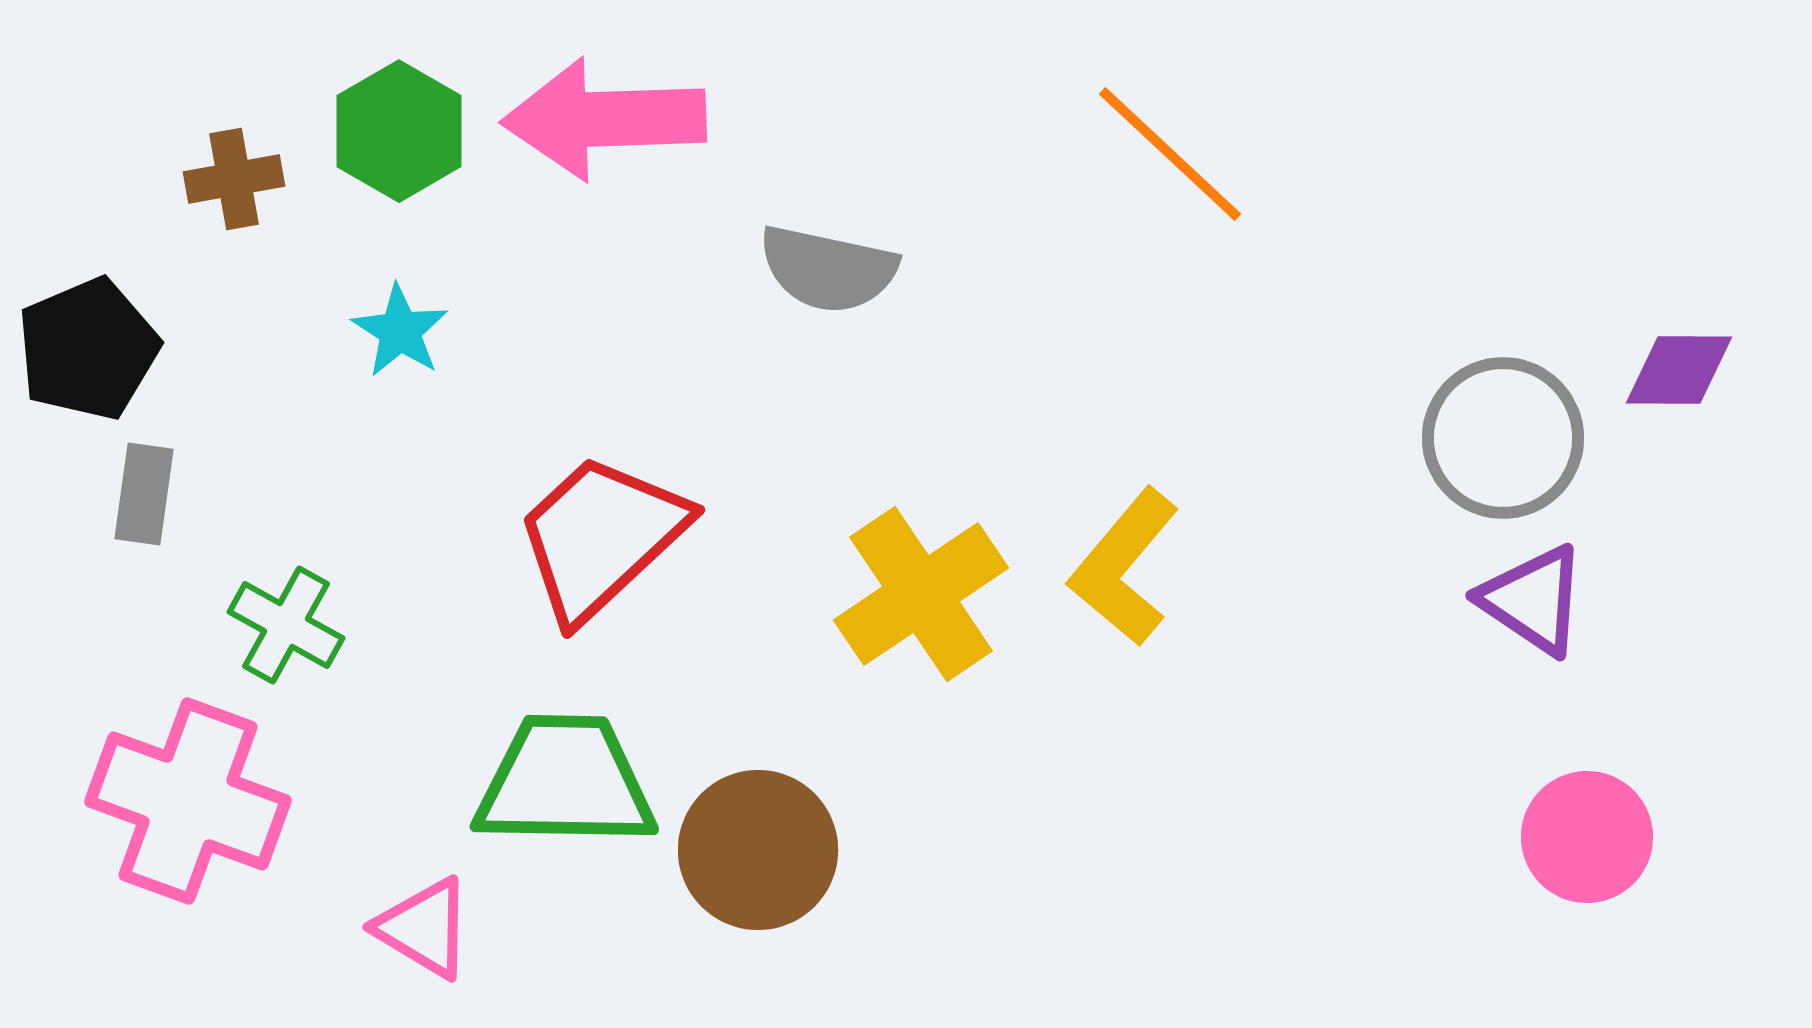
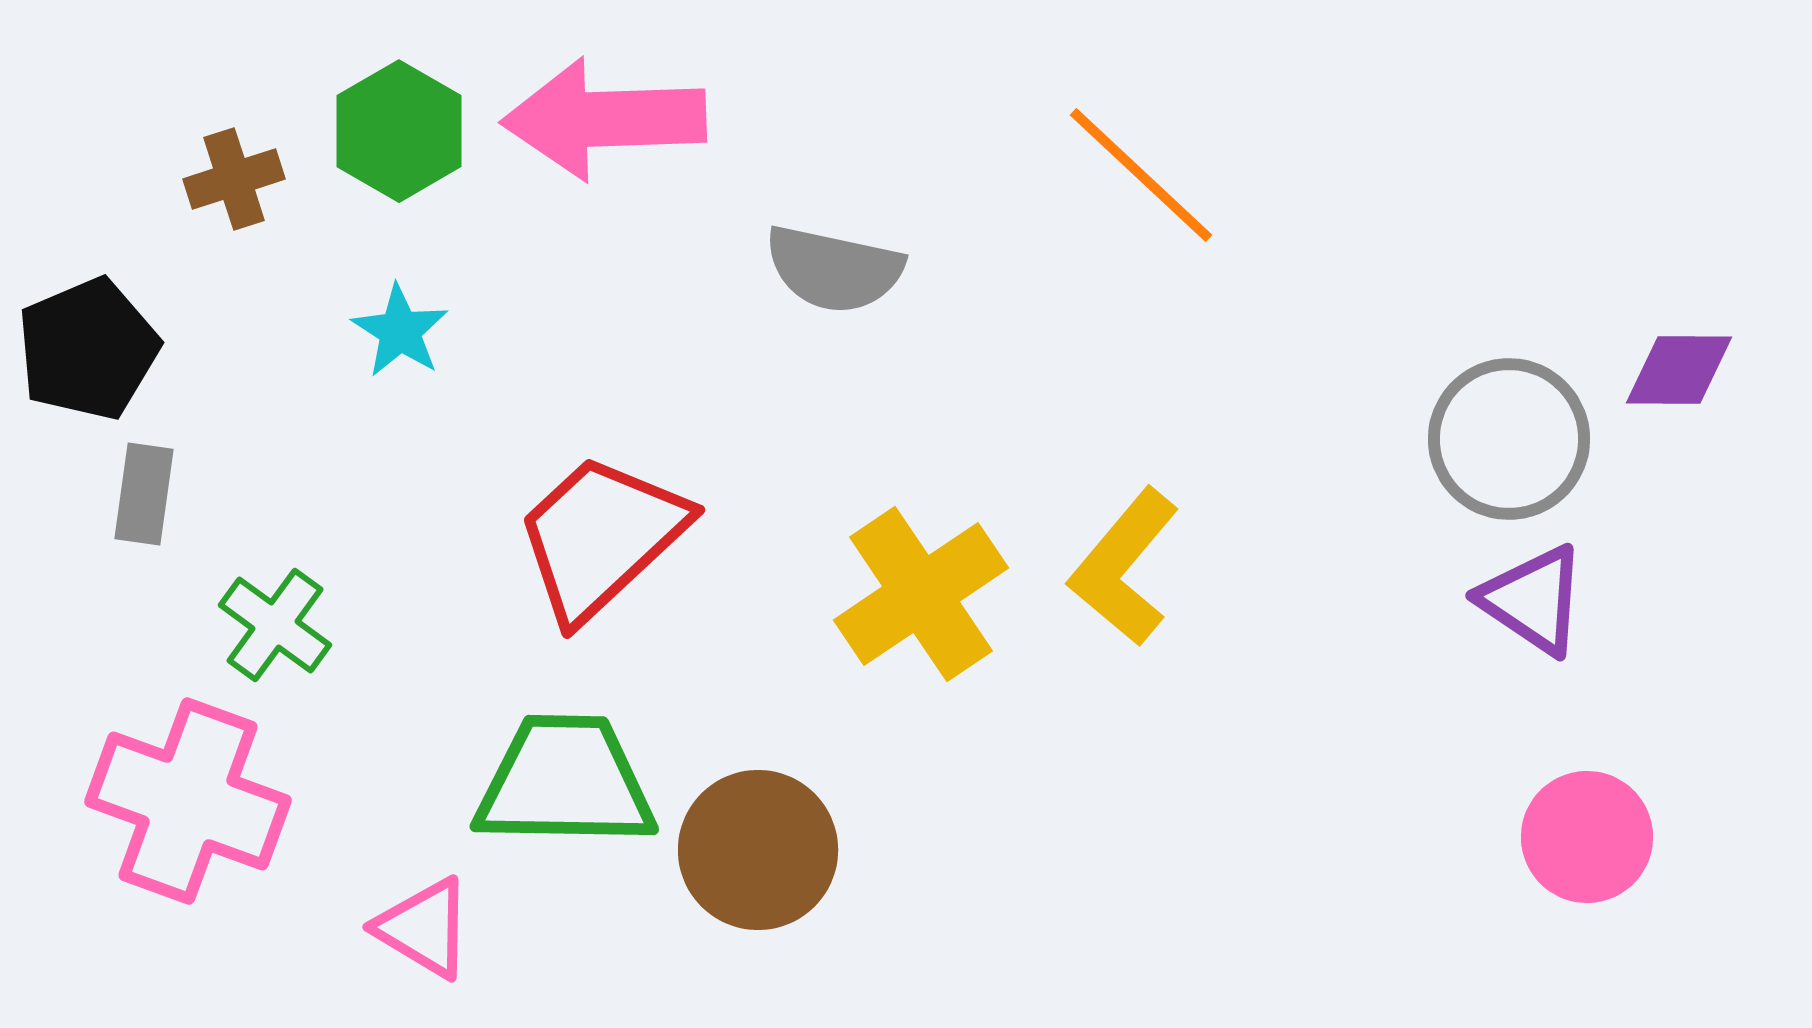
orange line: moved 29 px left, 21 px down
brown cross: rotated 8 degrees counterclockwise
gray semicircle: moved 6 px right
gray circle: moved 6 px right, 1 px down
green cross: moved 11 px left; rotated 7 degrees clockwise
